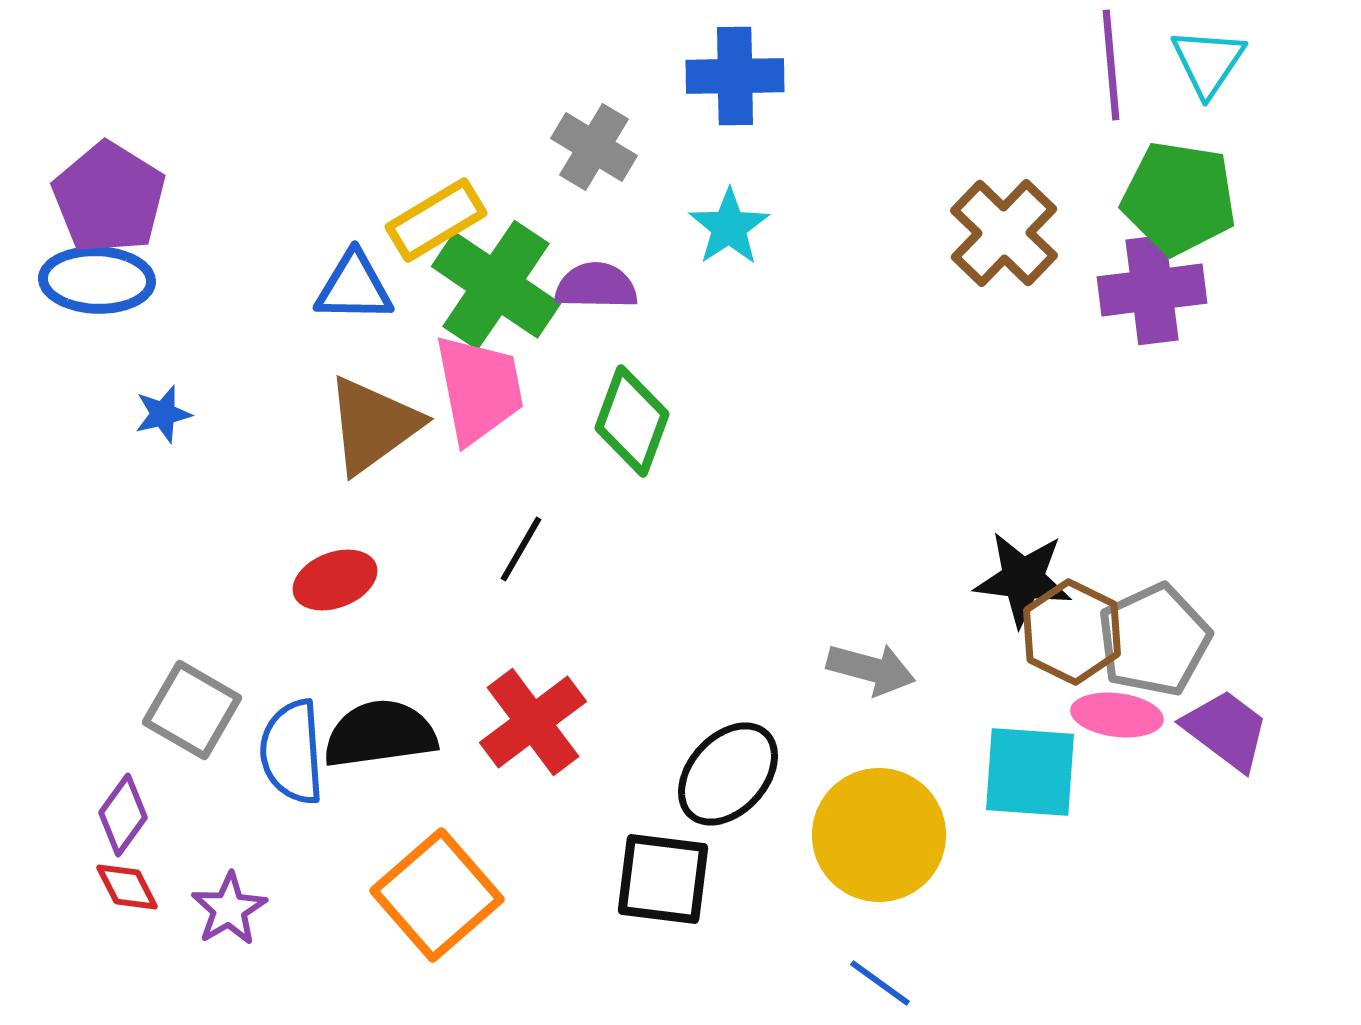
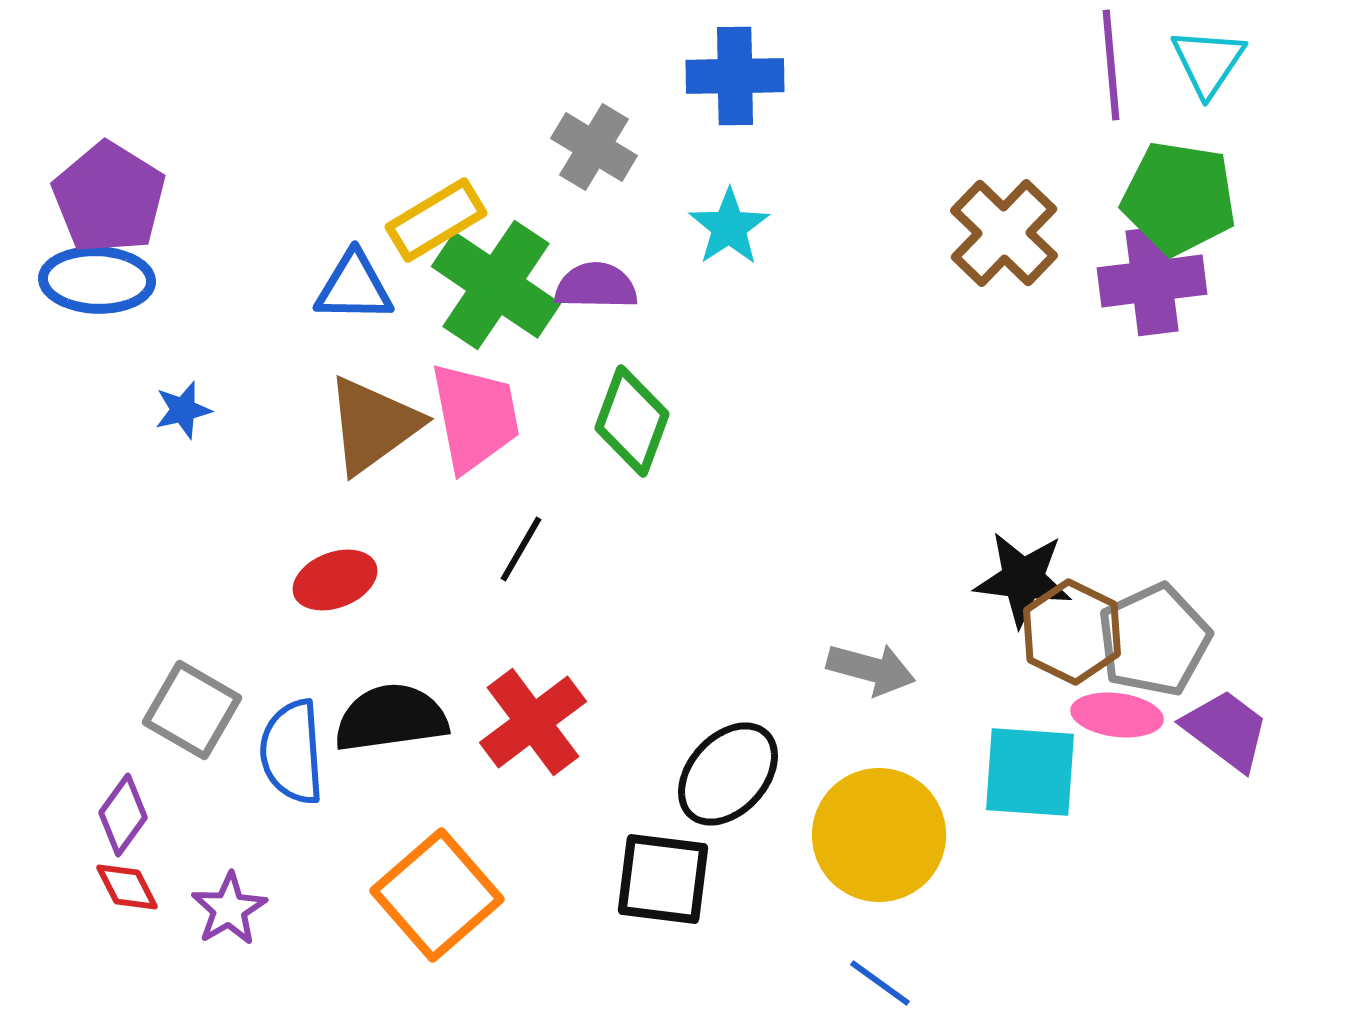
purple cross: moved 9 px up
pink trapezoid: moved 4 px left, 28 px down
blue star: moved 20 px right, 4 px up
black semicircle: moved 11 px right, 16 px up
